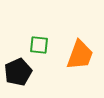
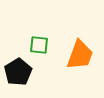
black pentagon: rotated 8 degrees counterclockwise
